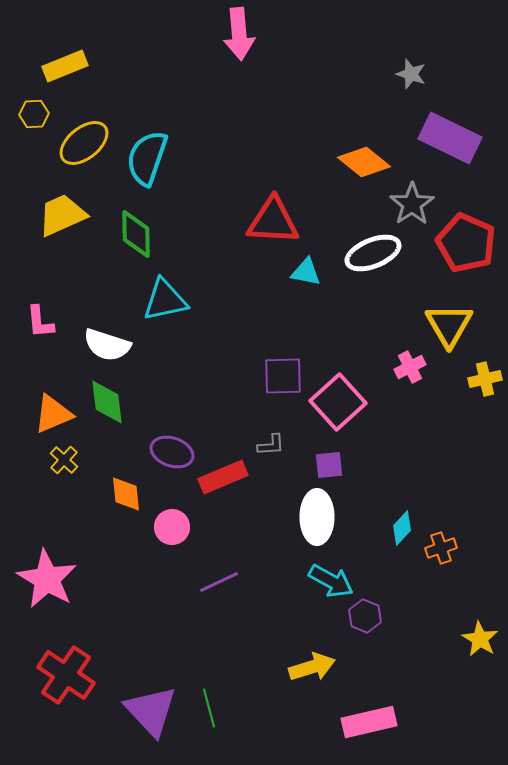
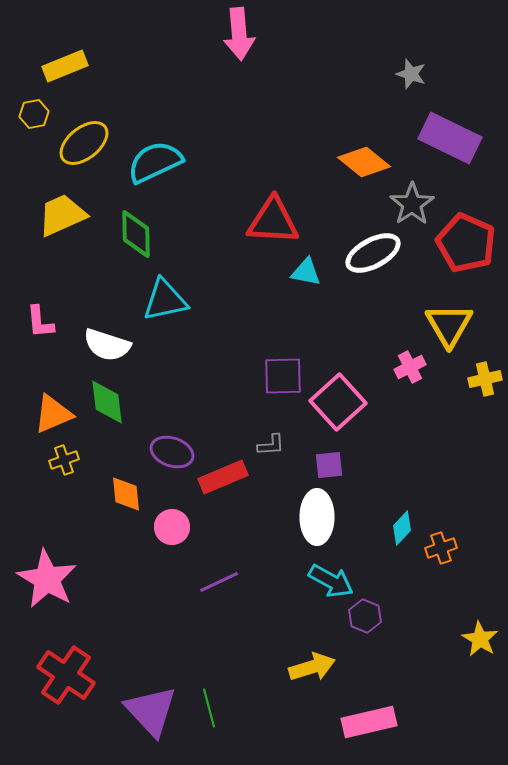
yellow hexagon at (34, 114): rotated 8 degrees counterclockwise
cyan semicircle at (147, 158): moved 8 px right, 4 px down; rotated 46 degrees clockwise
white ellipse at (373, 253): rotated 6 degrees counterclockwise
yellow cross at (64, 460): rotated 28 degrees clockwise
